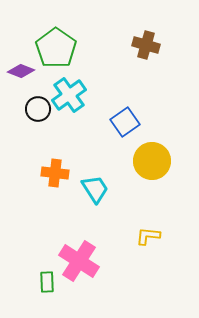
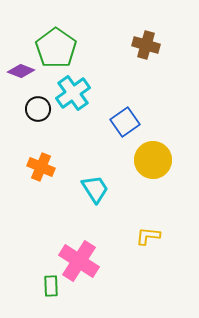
cyan cross: moved 4 px right, 2 px up
yellow circle: moved 1 px right, 1 px up
orange cross: moved 14 px left, 6 px up; rotated 16 degrees clockwise
green rectangle: moved 4 px right, 4 px down
